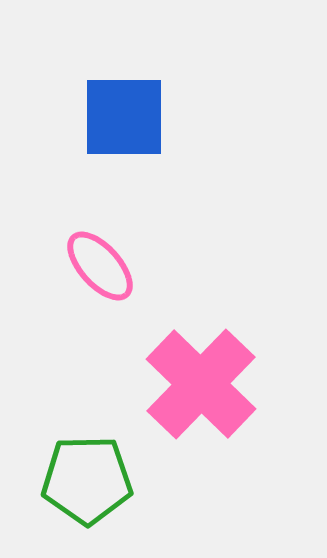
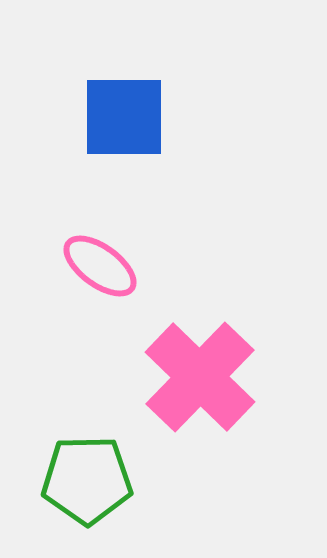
pink ellipse: rotated 12 degrees counterclockwise
pink cross: moved 1 px left, 7 px up
